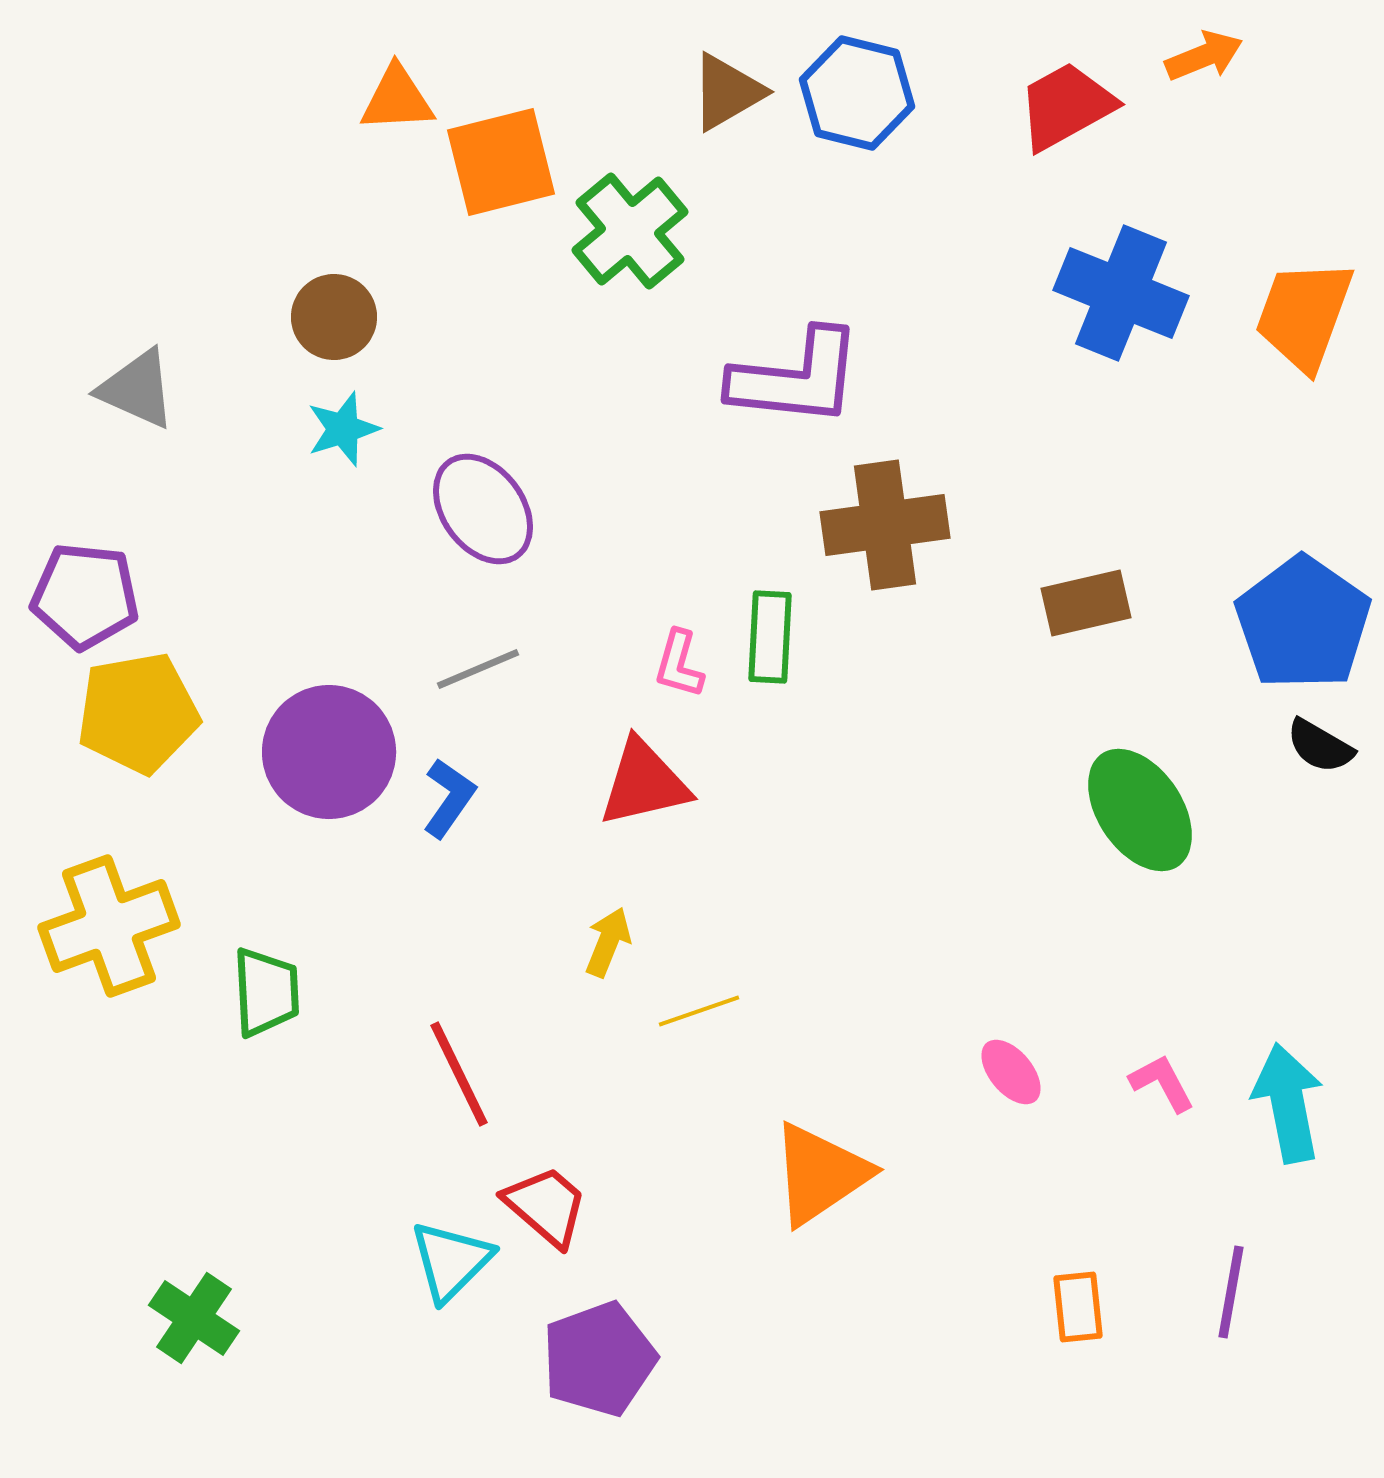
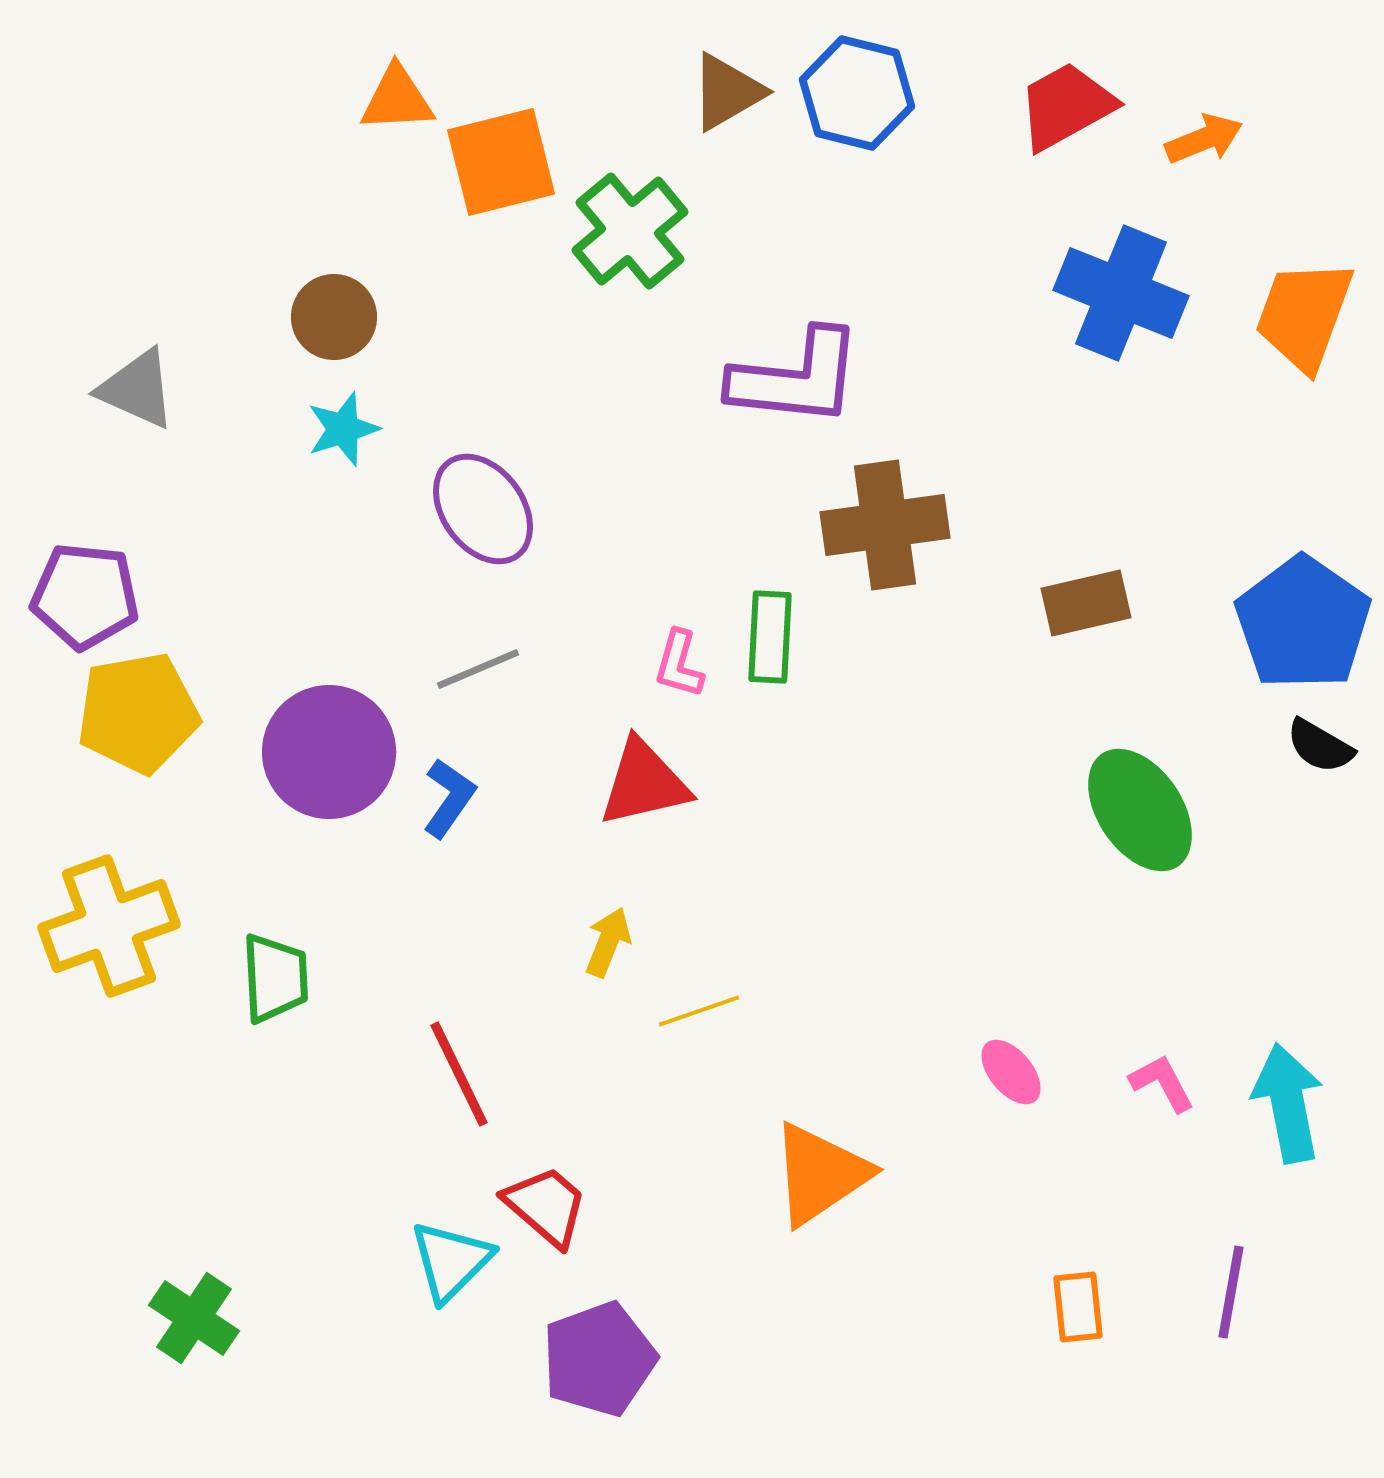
orange arrow at (1204, 56): moved 83 px down
green trapezoid at (266, 992): moved 9 px right, 14 px up
